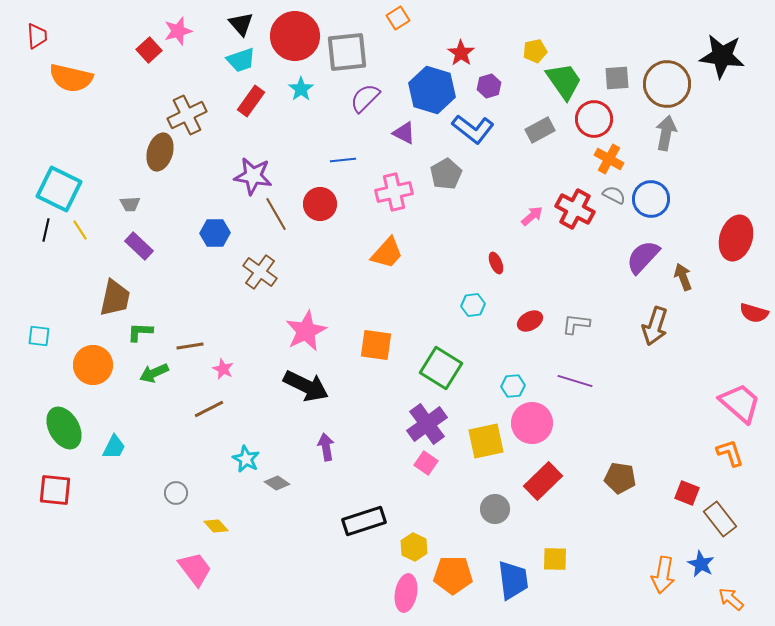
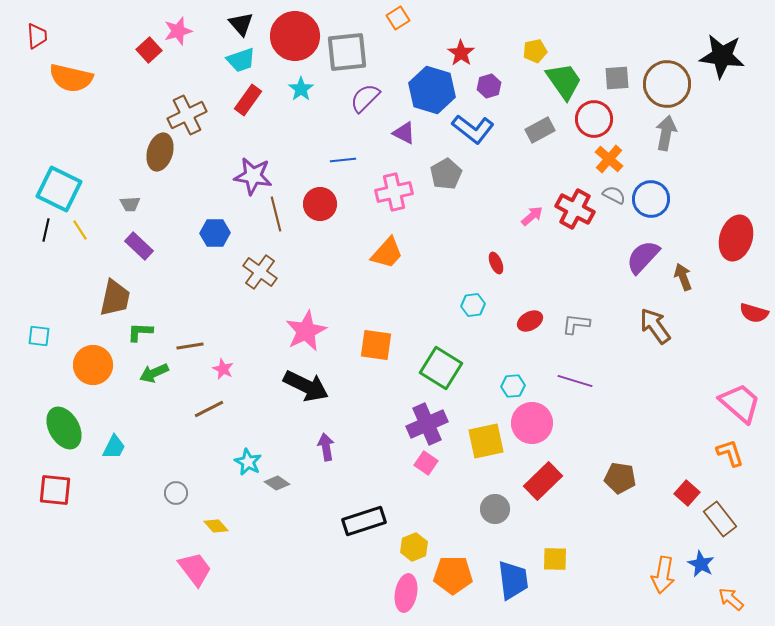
red rectangle at (251, 101): moved 3 px left, 1 px up
orange cross at (609, 159): rotated 12 degrees clockwise
brown line at (276, 214): rotated 16 degrees clockwise
brown arrow at (655, 326): rotated 126 degrees clockwise
purple cross at (427, 424): rotated 12 degrees clockwise
cyan star at (246, 459): moved 2 px right, 3 px down
red square at (687, 493): rotated 20 degrees clockwise
yellow hexagon at (414, 547): rotated 12 degrees clockwise
